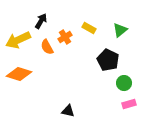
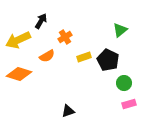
yellow rectangle: moved 5 px left, 29 px down; rotated 48 degrees counterclockwise
orange semicircle: moved 9 px down; rotated 91 degrees counterclockwise
black triangle: rotated 32 degrees counterclockwise
